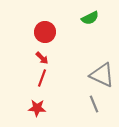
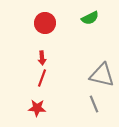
red circle: moved 9 px up
red arrow: rotated 40 degrees clockwise
gray triangle: rotated 12 degrees counterclockwise
